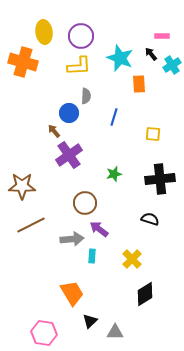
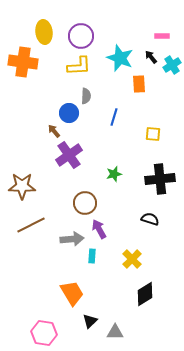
black arrow: moved 3 px down
orange cross: rotated 8 degrees counterclockwise
purple arrow: rotated 24 degrees clockwise
